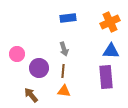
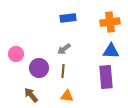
orange cross: rotated 18 degrees clockwise
gray arrow: rotated 72 degrees clockwise
pink circle: moved 1 px left
orange triangle: moved 3 px right, 5 px down
